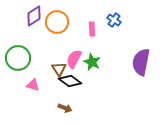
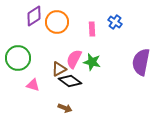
blue cross: moved 1 px right, 2 px down
green star: rotated 12 degrees counterclockwise
brown triangle: rotated 35 degrees clockwise
